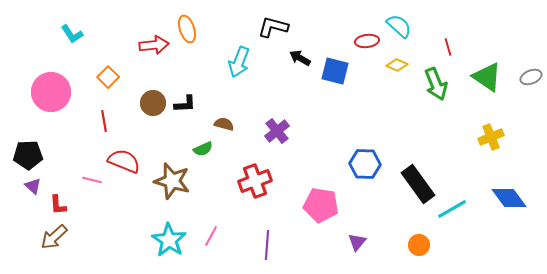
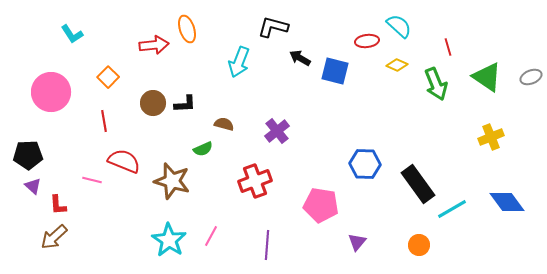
blue diamond at (509, 198): moved 2 px left, 4 px down
